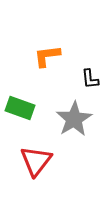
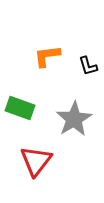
black L-shape: moved 2 px left, 13 px up; rotated 10 degrees counterclockwise
